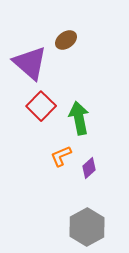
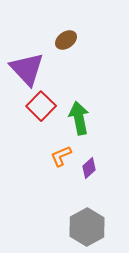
purple triangle: moved 3 px left, 6 px down; rotated 6 degrees clockwise
